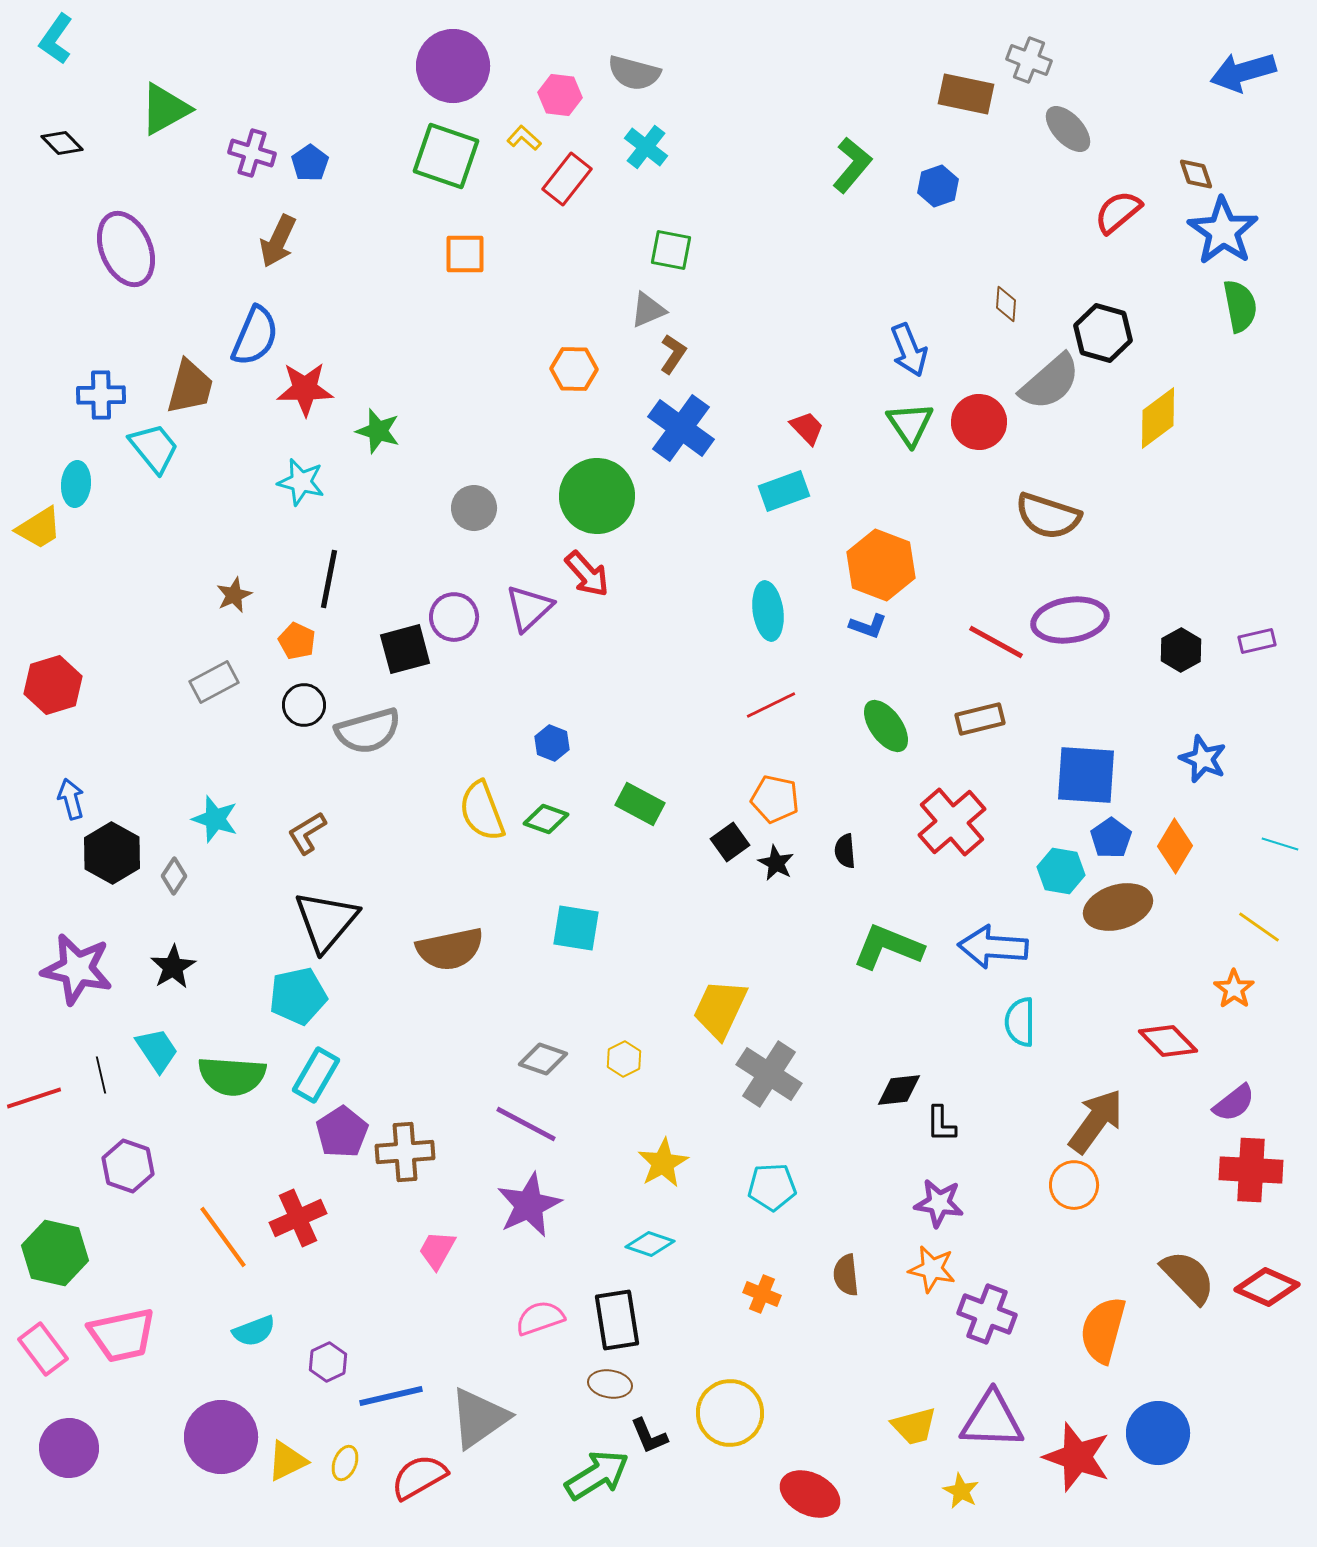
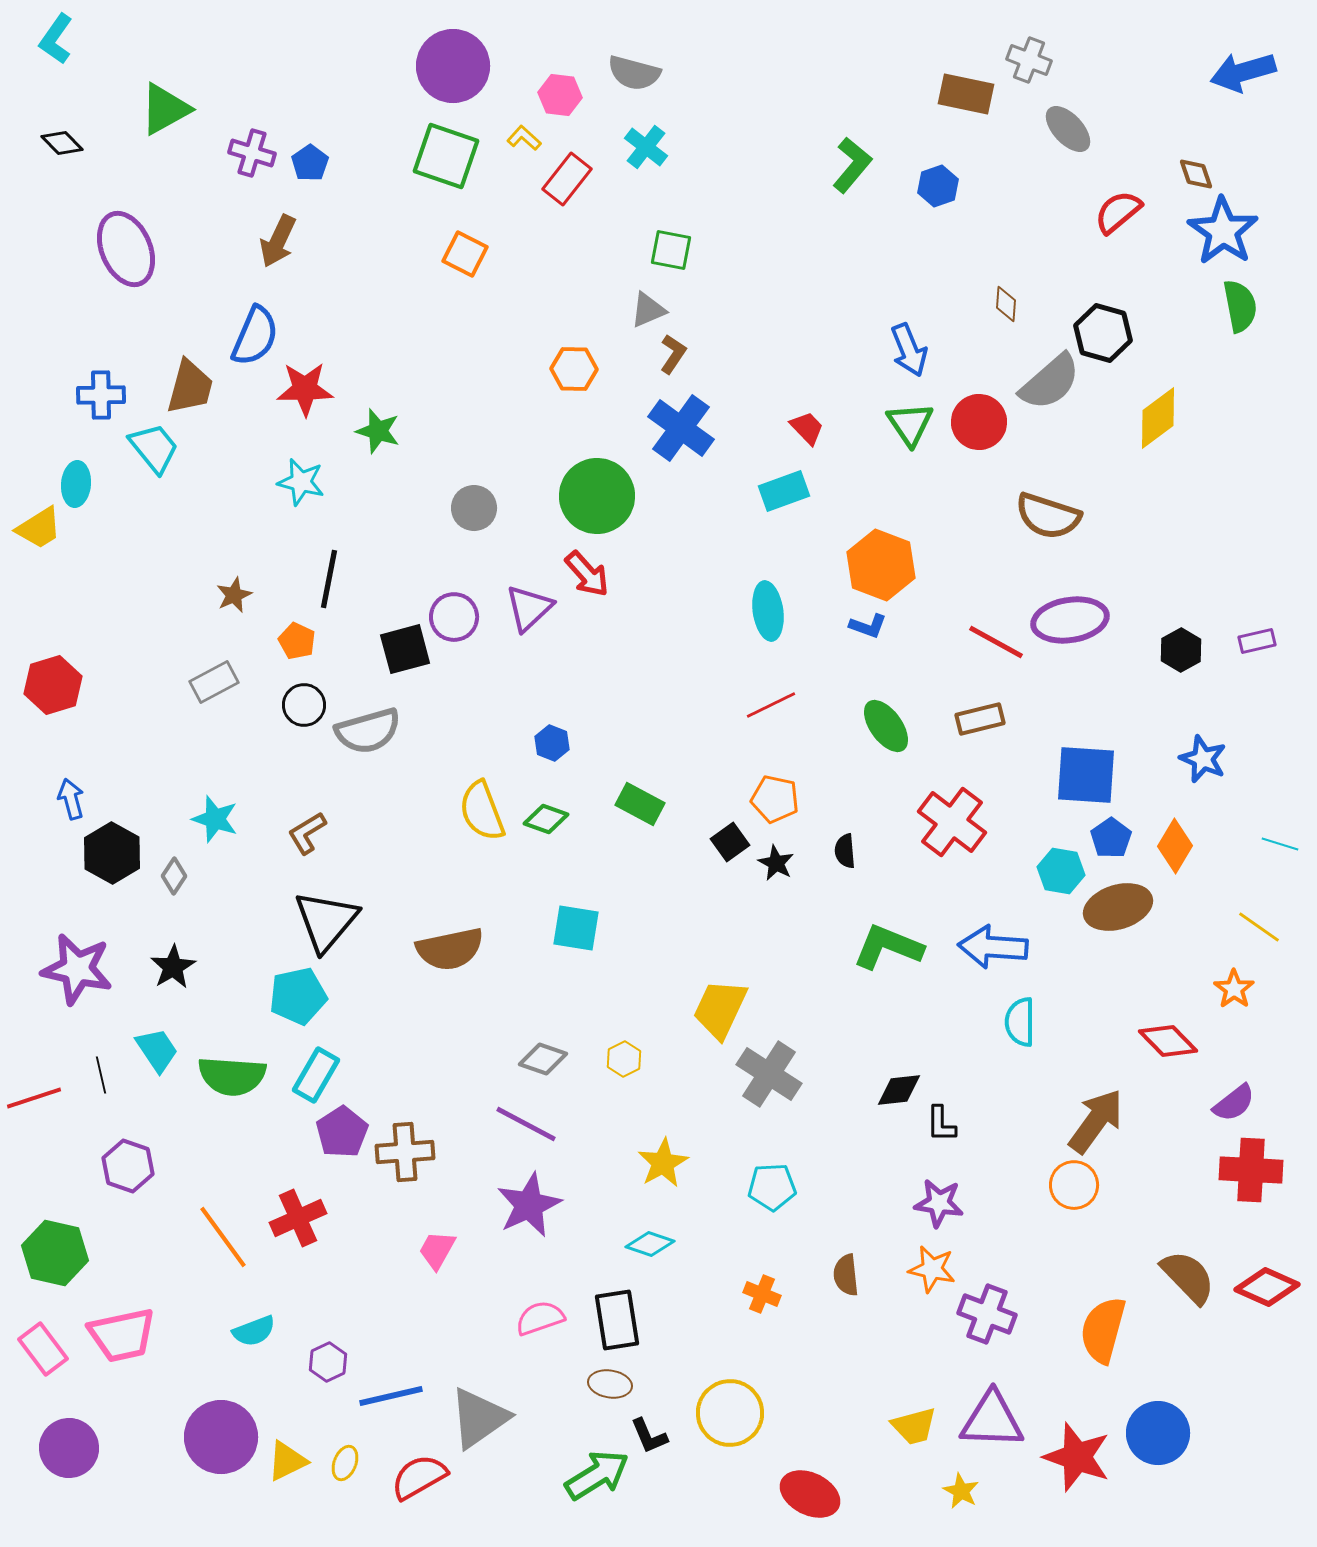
orange square at (465, 254): rotated 27 degrees clockwise
red cross at (952, 822): rotated 12 degrees counterclockwise
